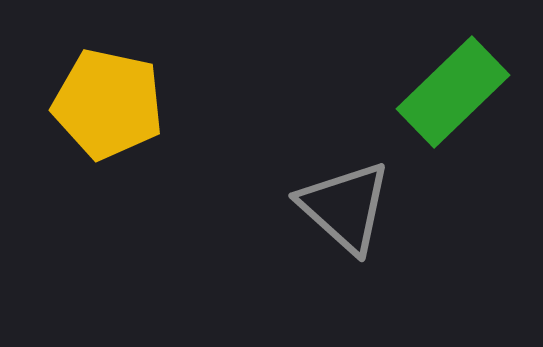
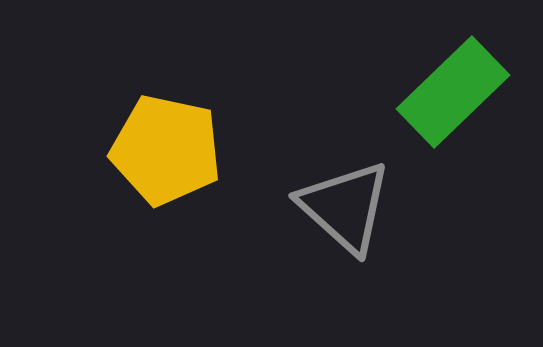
yellow pentagon: moved 58 px right, 46 px down
